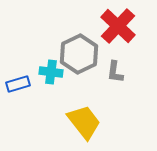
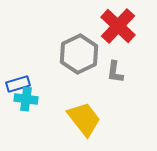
cyan cross: moved 25 px left, 27 px down
yellow trapezoid: moved 3 px up
